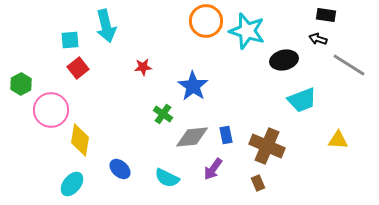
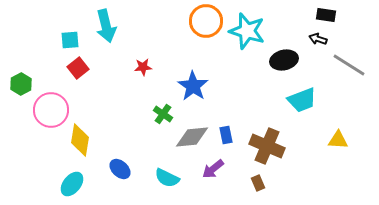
purple arrow: rotated 15 degrees clockwise
